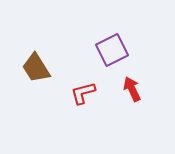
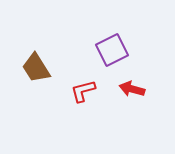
red arrow: rotated 50 degrees counterclockwise
red L-shape: moved 2 px up
